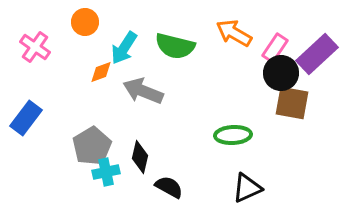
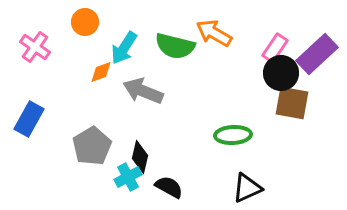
orange arrow: moved 20 px left
blue rectangle: moved 3 px right, 1 px down; rotated 8 degrees counterclockwise
cyan cross: moved 22 px right, 5 px down; rotated 16 degrees counterclockwise
